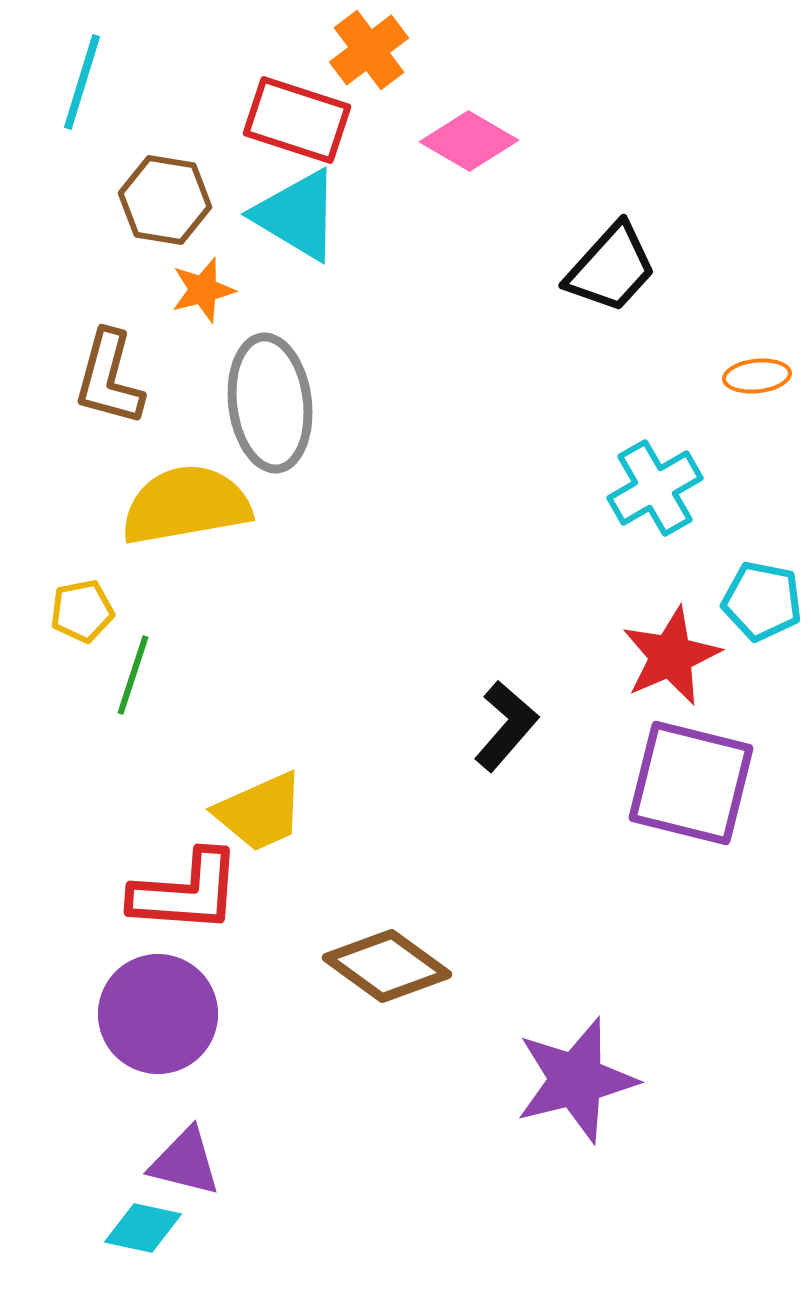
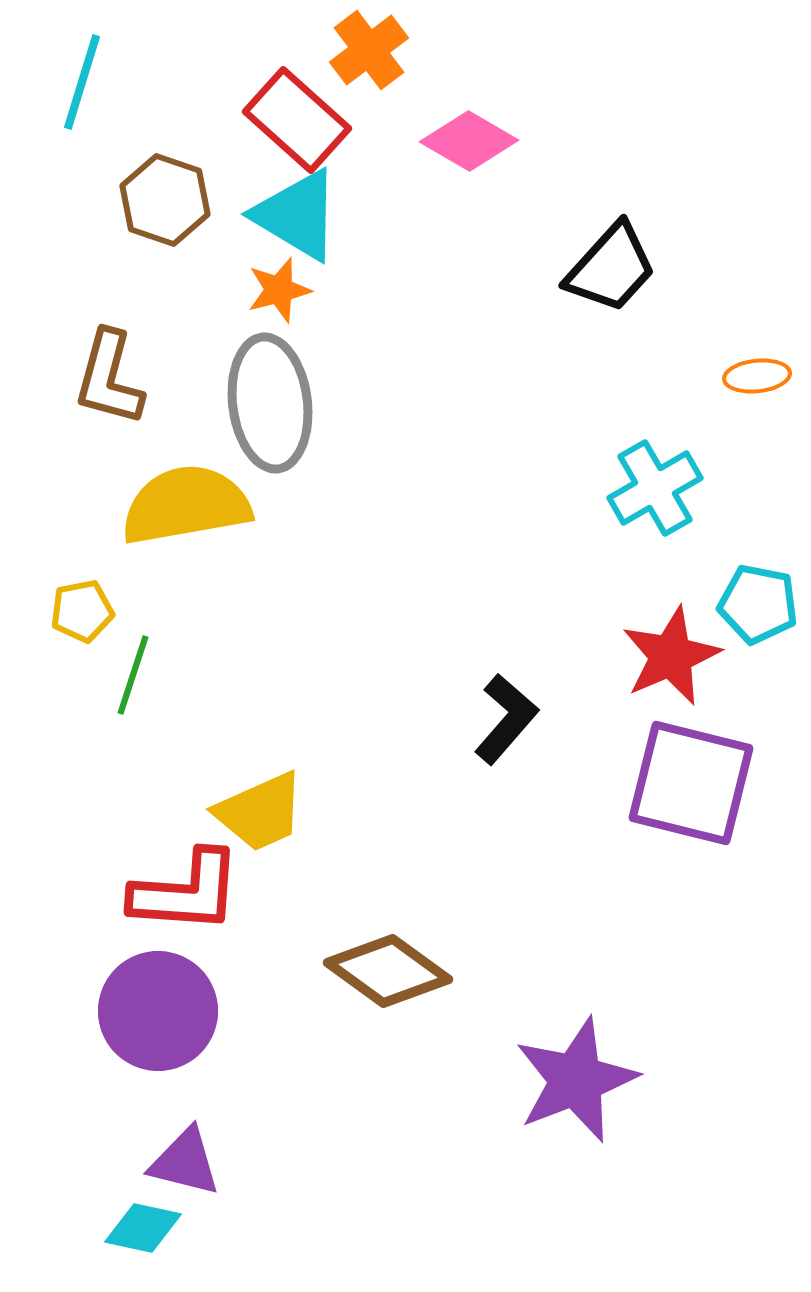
red rectangle: rotated 24 degrees clockwise
brown hexagon: rotated 10 degrees clockwise
orange star: moved 76 px right
cyan pentagon: moved 4 px left, 3 px down
black L-shape: moved 7 px up
brown diamond: moved 1 px right, 5 px down
purple circle: moved 3 px up
purple star: rotated 7 degrees counterclockwise
